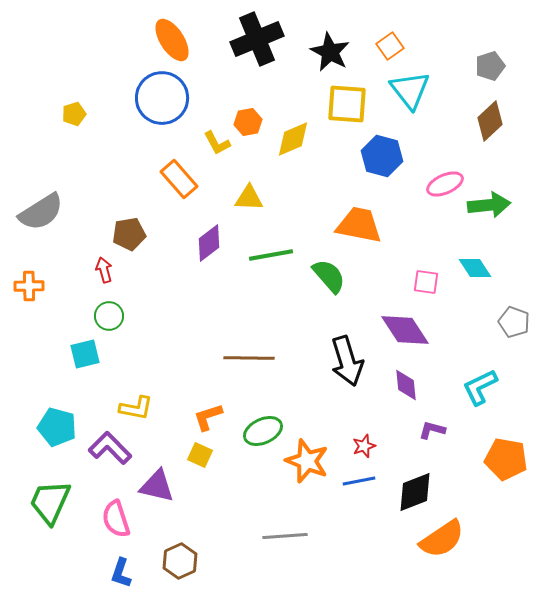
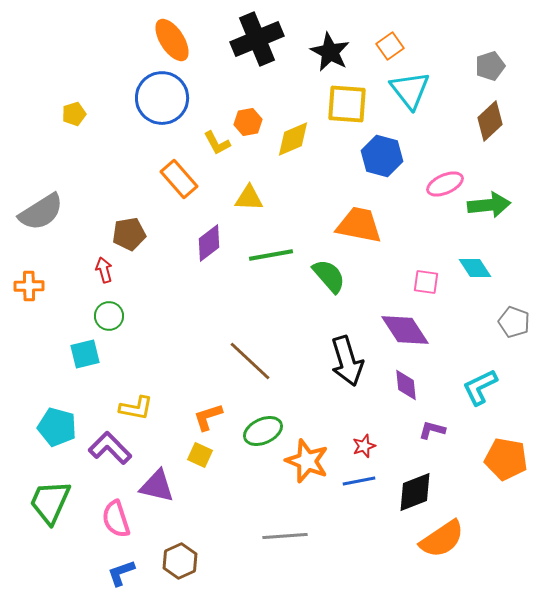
brown line at (249, 358): moved 1 px right, 3 px down; rotated 42 degrees clockwise
blue L-shape at (121, 573): rotated 52 degrees clockwise
